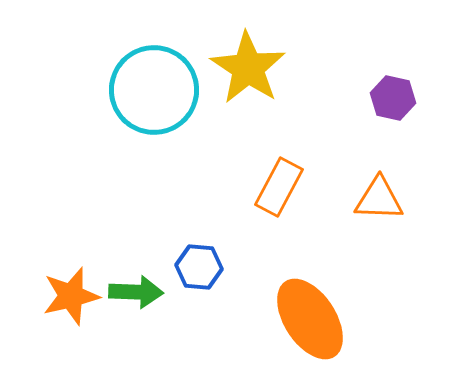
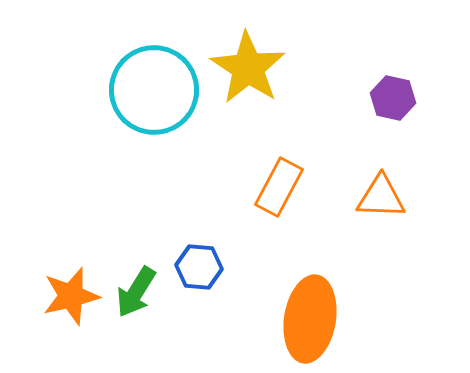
orange triangle: moved 2 px right, 2 px up
green arrow: rotated 120 degrees clockwise
orange ellipse: rotated 42 degrees clockwise
